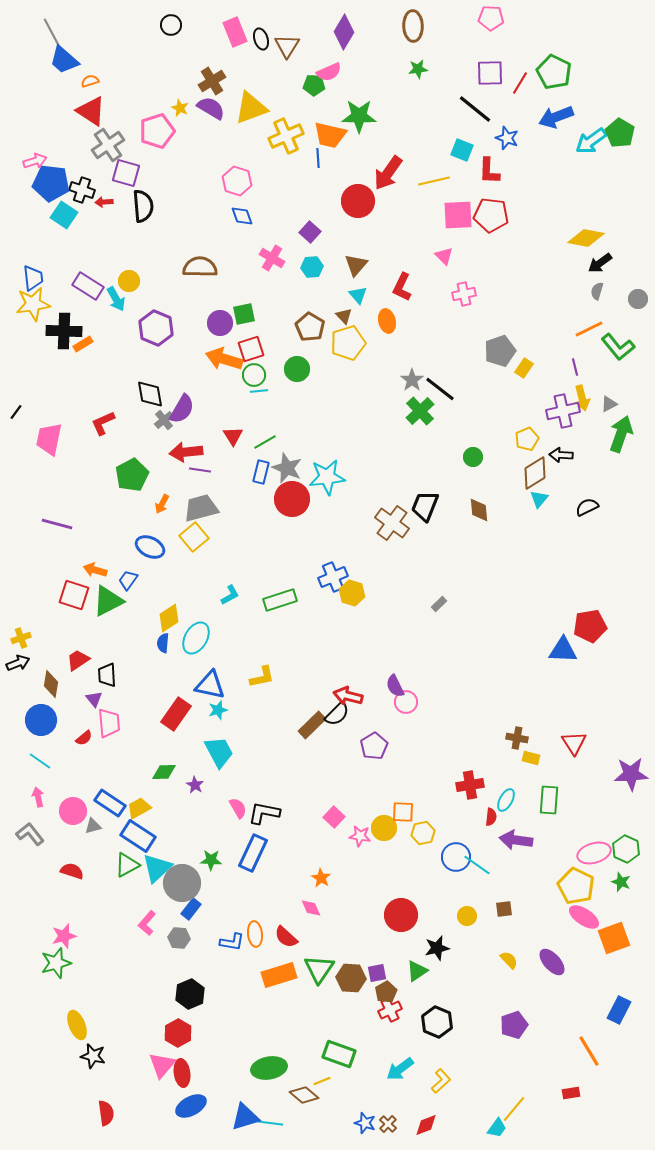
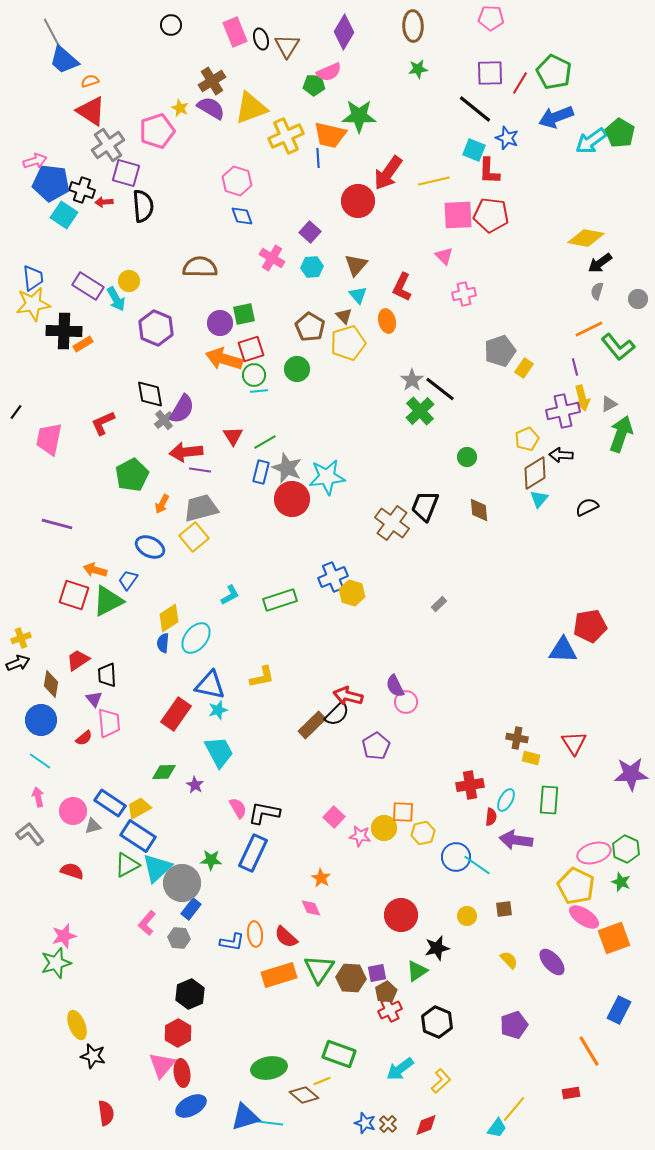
cyan square at (462, 150): moved 12 px right
green circle at (473, 457): moved 6 px left
cyan ellipse at (196, 638): rotated 8 degrees clockwise
purple pentagon at (374, 746): moved 2 px right
